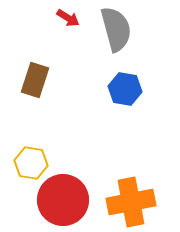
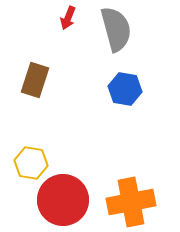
red arrow: rotated 80 degrees clockwise
